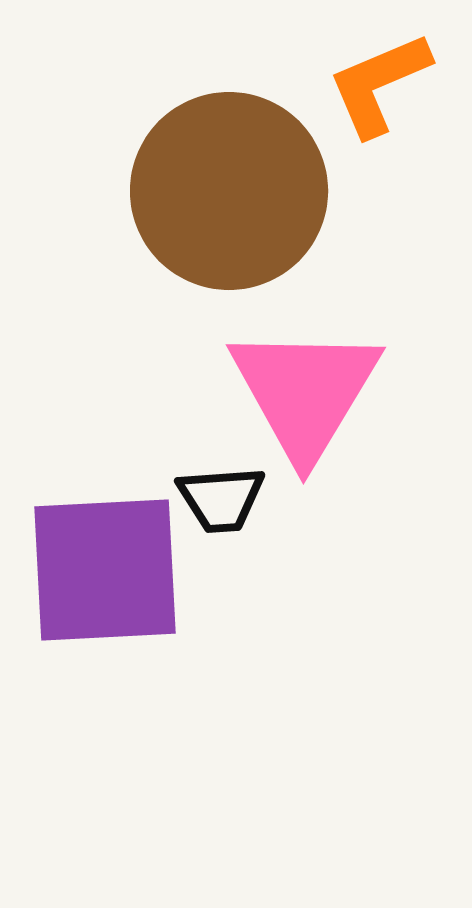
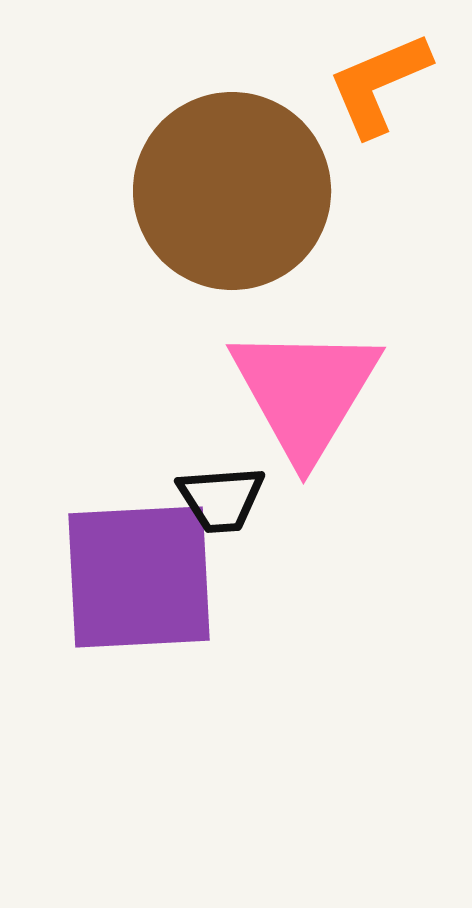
brown circle: moved 3 px right
purple square: moved 34 px right, 7 px down
